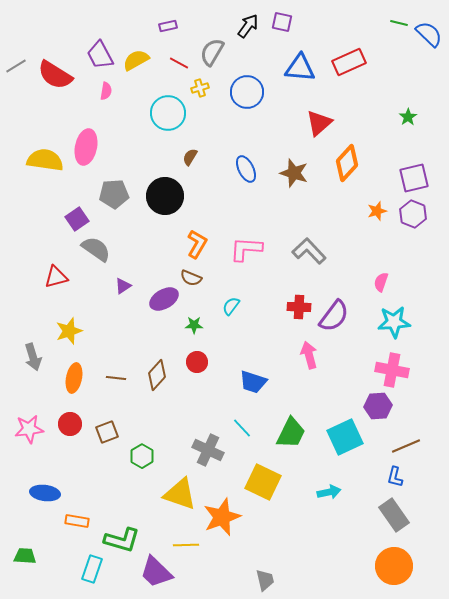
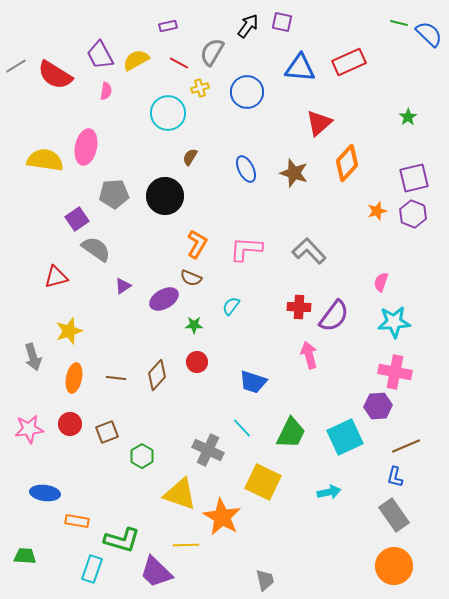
pink cross at (392, 370): moved 3 px right, 2 px down
orange star at (222, 517): rotated 21 degrees counterclockwise
